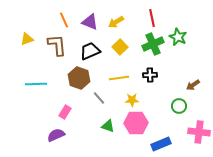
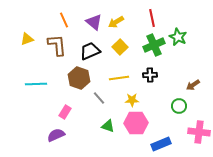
purple triangle: moved 4 px right; rotated 18 degrees clockwise
green cross: moved 1 px right, 1 px down
